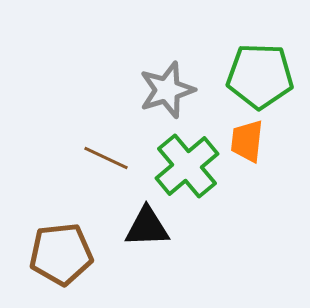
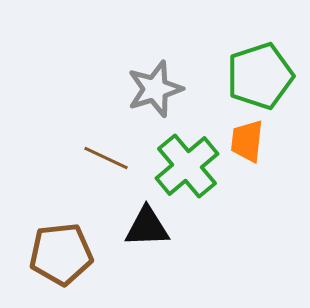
green pentagon: rotated 20 degrees counterclockwise
gray star: moved 12 px left, 1 px up
